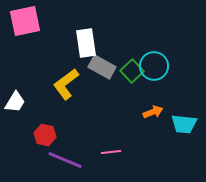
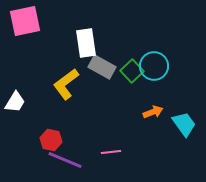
cyan trapezoid: rotated 132 degrees counterclockwise
red hexagon: moved 6 px right, 5 px down
